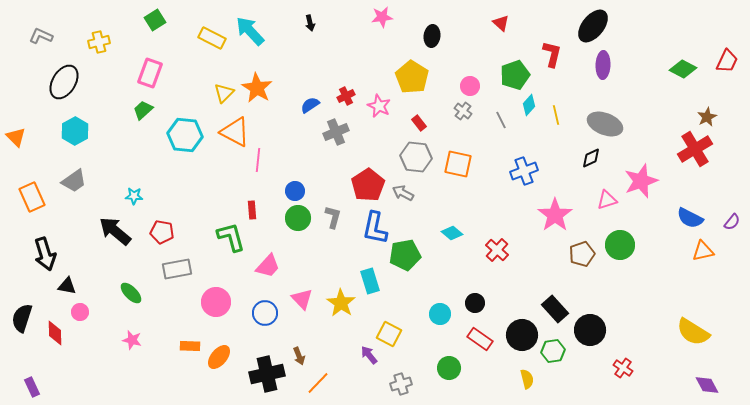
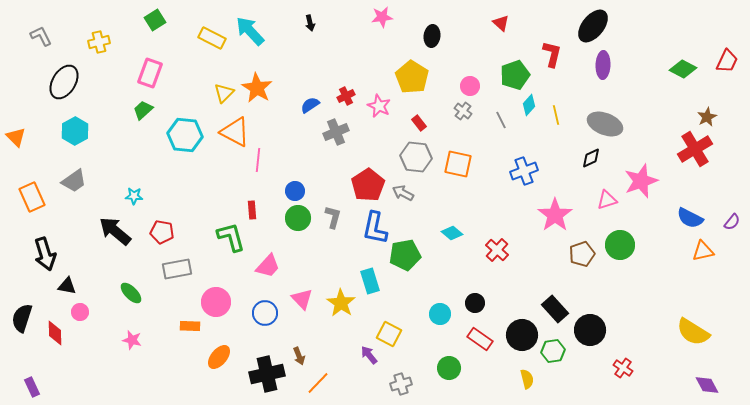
gray L-shape at (41, 36): rotated 40 degrees clockwise
orange rectangle at (190, 346): moved 20 px up
